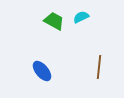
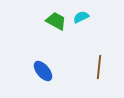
green trapezoid: moved 2 px right
blue ellipse: moved 1 px right
